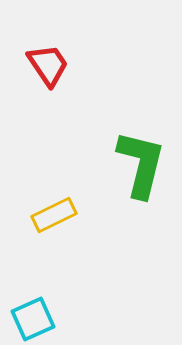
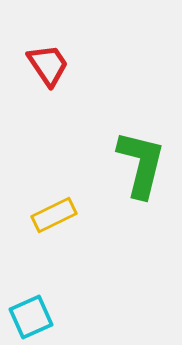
cyan square: moved 2 px left, 2 px up
